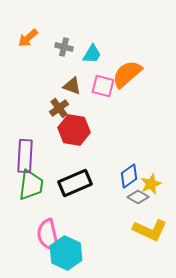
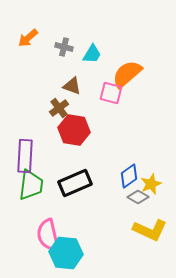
pink square: moved 8 px right, 7 px down
cyan hexagon: rotated 20 degrees counterclockwise
